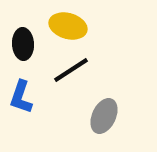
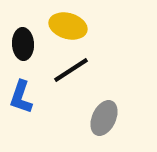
gray ellipse: moved 2 px down
